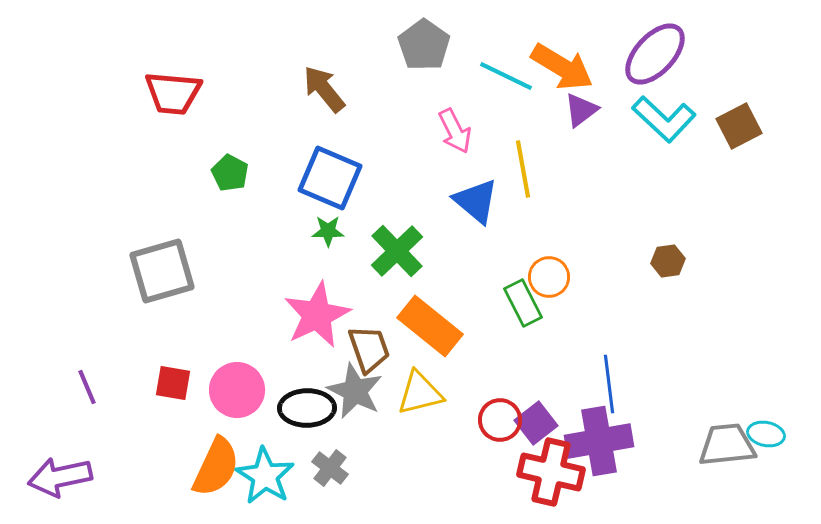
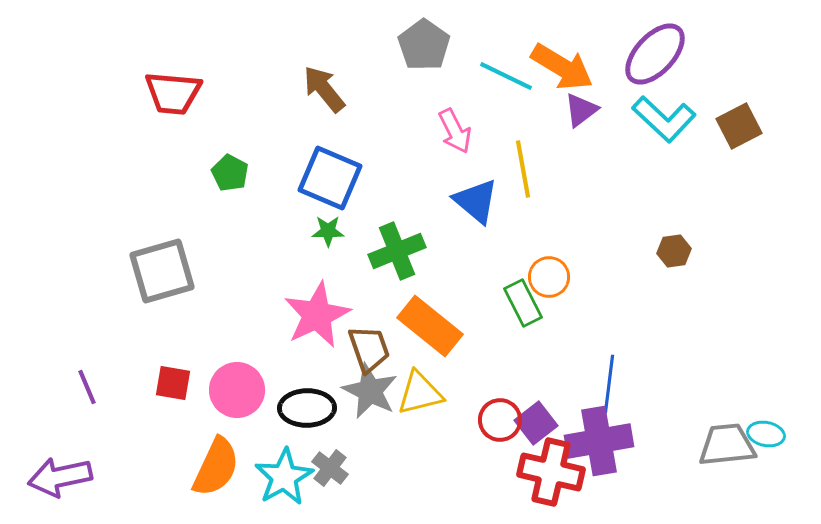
green cross: rotated 22 degrees clockwise
brown hexagon: moved 6 px right, 10 px up
blue line: rotated 14 degrees clockwise
gray star: moved 15 px right
cyan star: moved 19 px right, 1 px down; rotated 10 degrees clockwise
